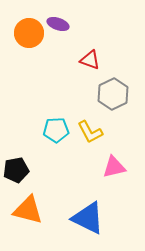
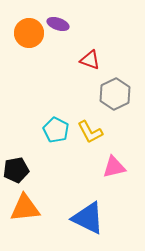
gray hexagon: moved 2 px right
cyan pentagon: rotated 30 degrees clockwise
orange triangle: moved 3 px left, 2 px up; rotated 20 degrees counterclockwise
